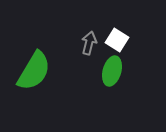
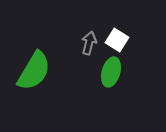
green ellipse: moved 1 px left, 1 px down
